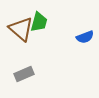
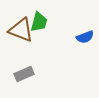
brown triangle: moved 1 px down; rotated 20 degrees counterclockwise
